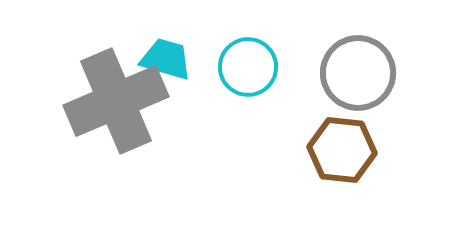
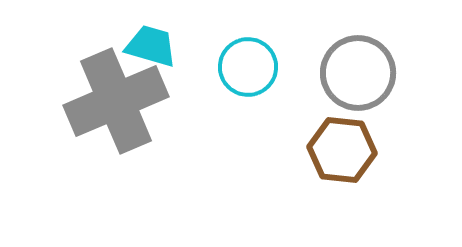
cyan trapezoid: moved 15 px left, 13 px up
